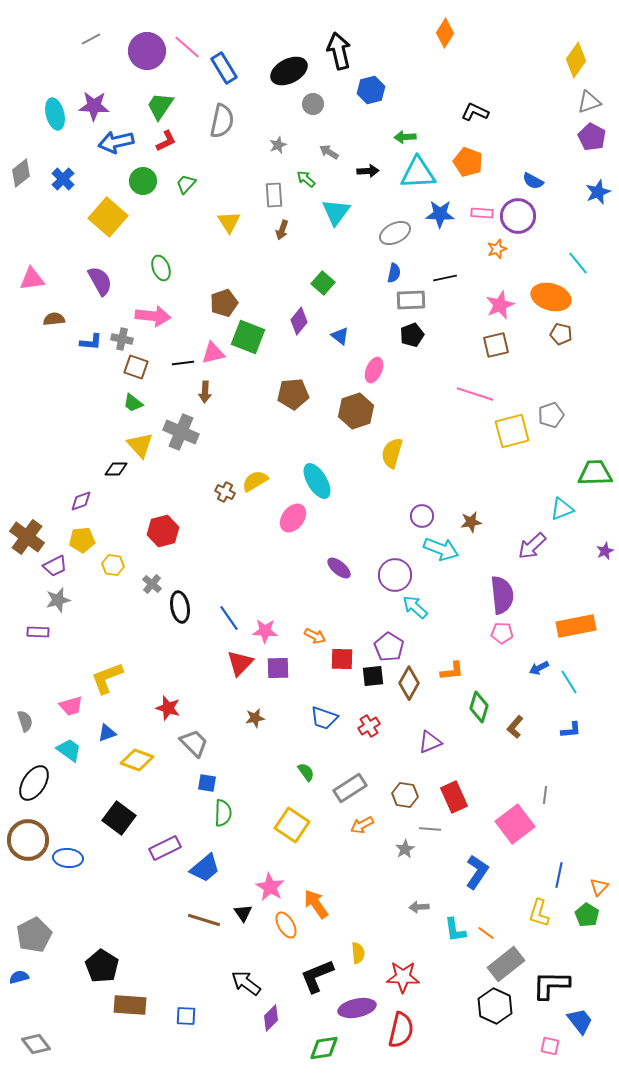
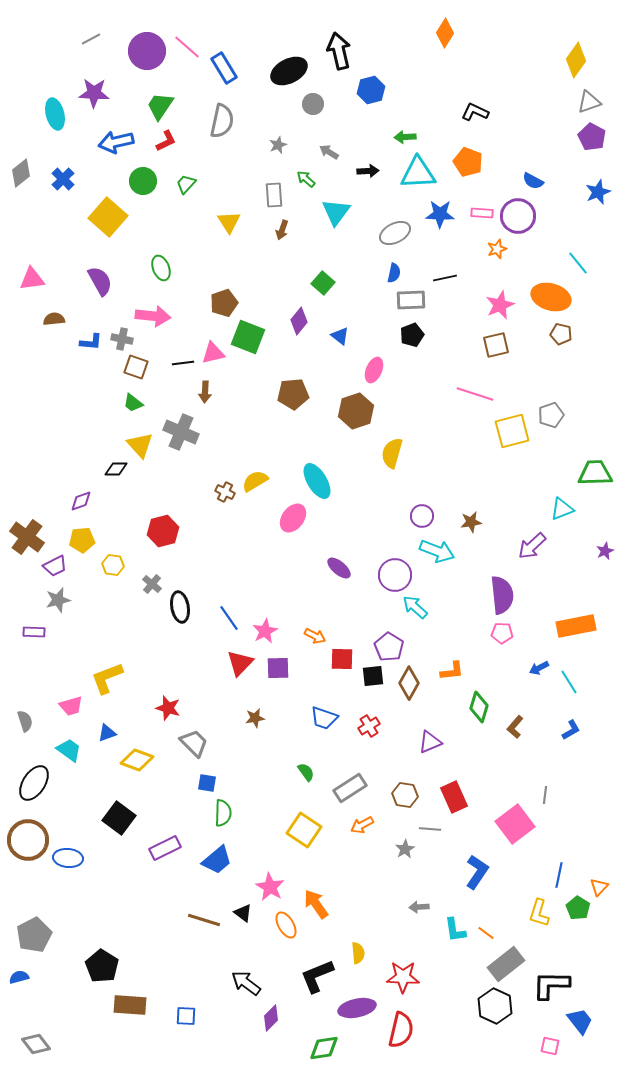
purple star at (94, 106): moved 13 px up
cyan arrow at (441, 549): moved 4 px left, 2 px down
pink star at (265, 631): rotated 30 degrees counterclockwise
purple rectangle at (38, 632): moved 4 px left
blue L-shape at (571, 730): rotated 25 degrees counterclockwise
yellow square at (292, 825): moved 12 px right, 5 px down
blue trapezoid at (205, 868): moved 12 px right, 8 px up
black triangle at (243, 913): rotated 18 degrees counterclockwise
green pentagon at (587, 915): moved 9 px left, 7 px up
